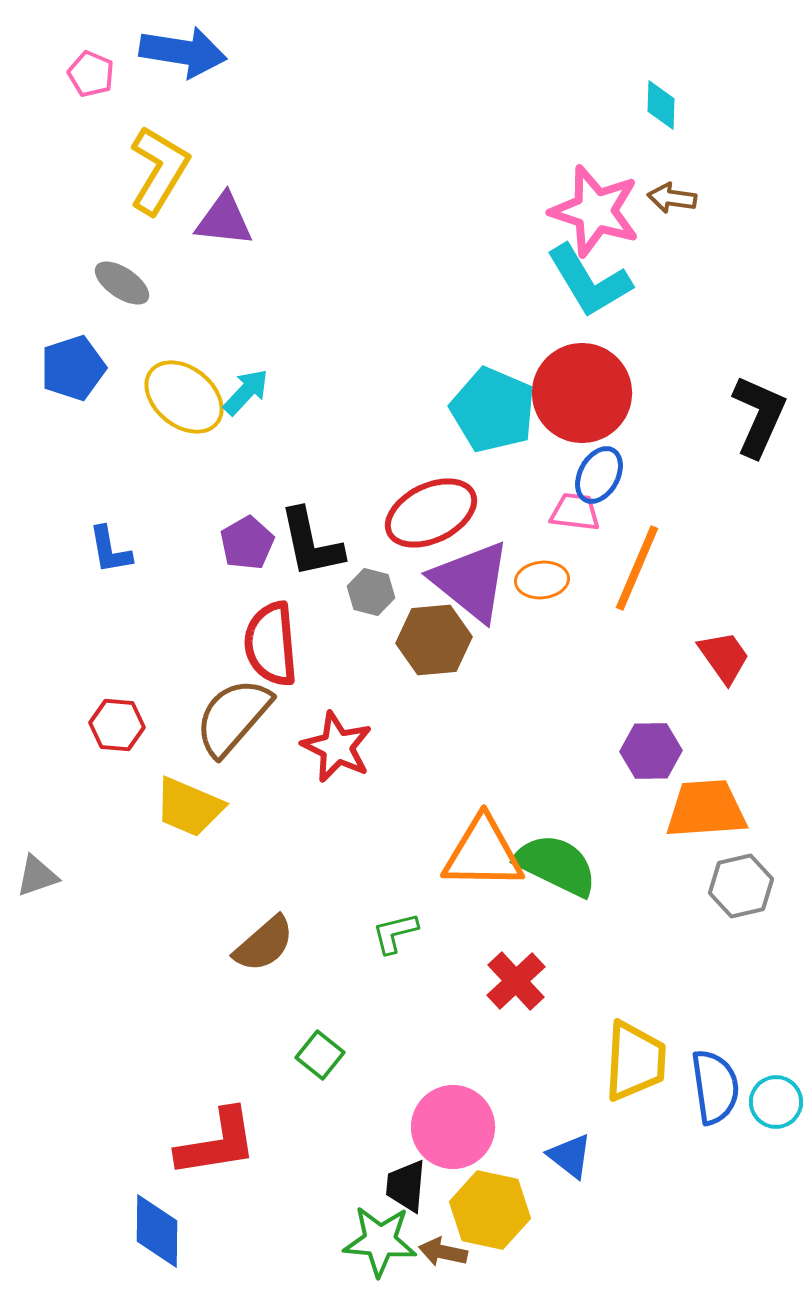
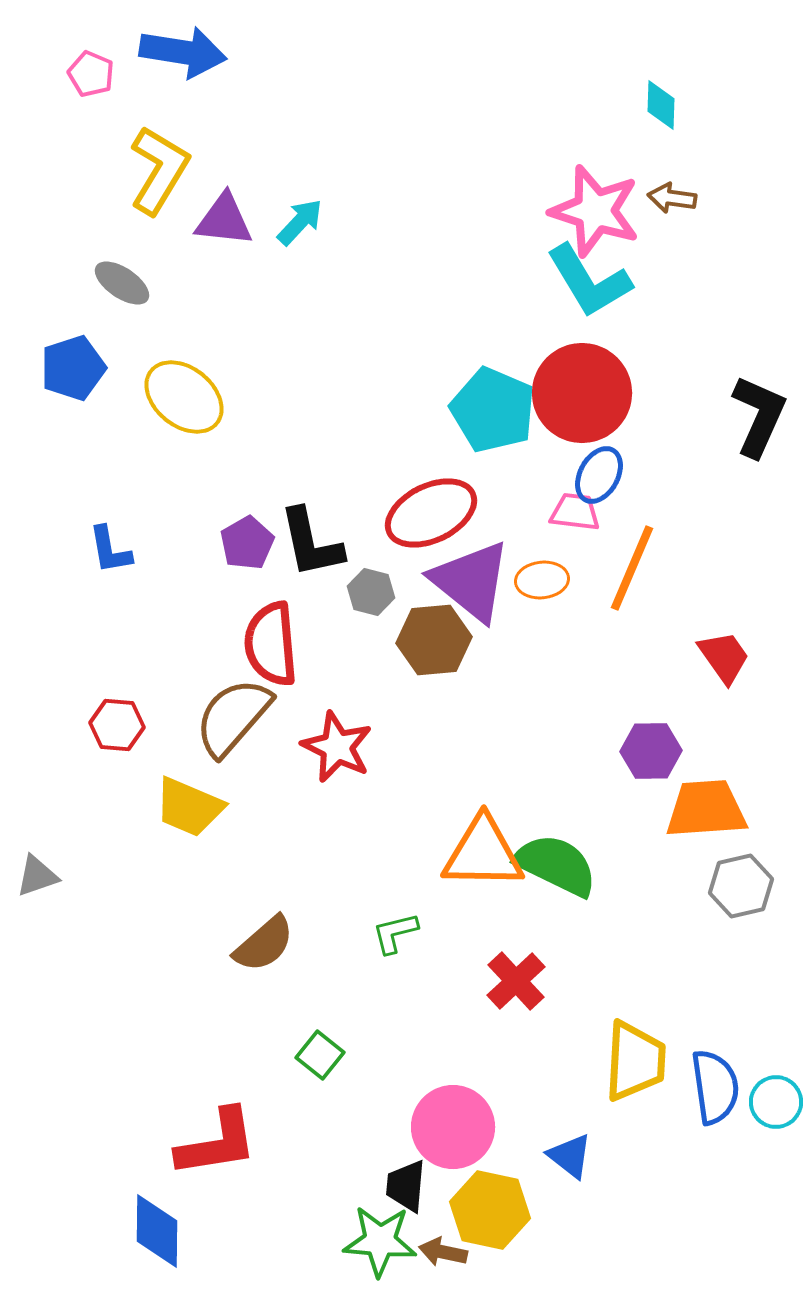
cyan arrow at (246, 392): moved 54 px right, 170 px up
orange line at (637, 568): moved 5 px left
